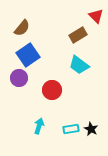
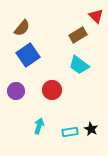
purple circle: moved 3 px left, 13 px down
cyan rectangle: moved 1 px left, 3 px down
